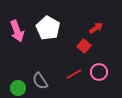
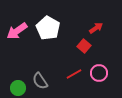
pink arrow: rotated 75 degrees clockwise
pink circle: moved 1 px down
